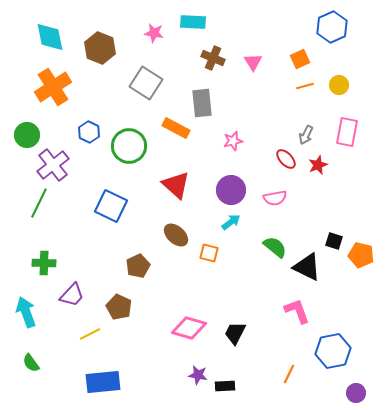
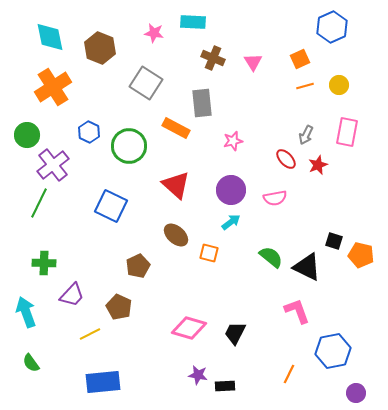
green semicircle at (275, 247): moved 4 px left, 10 px down
